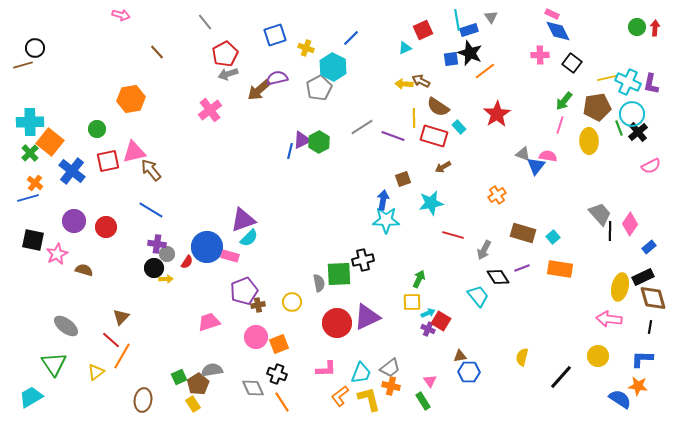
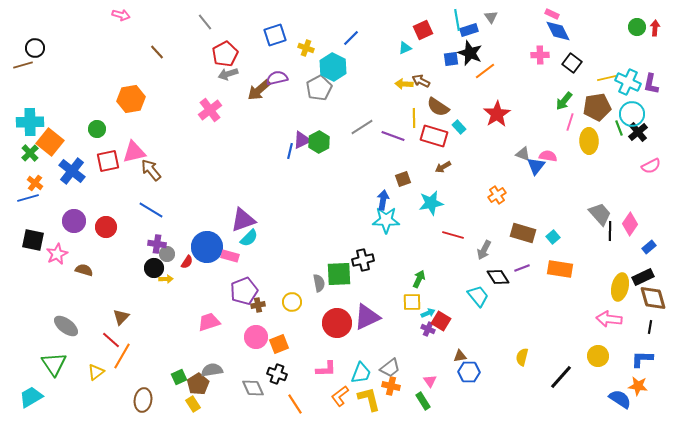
pink line at (560, 125): moved 10 px right, 3 px up
orange line at (282, 402): moved 13 px right, 2 px down
